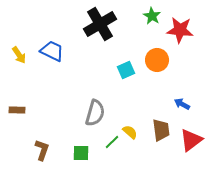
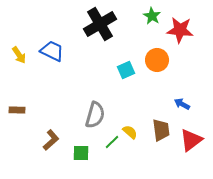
gray semicircle: moved 2 px down
brown L-shape: moved 9 px right, 10 px up; rotated 30 degrees clockwise
